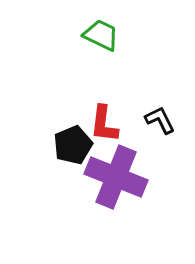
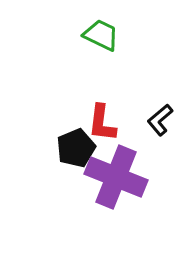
black L-shape: rotated 104 degrees counterclockwise
red L-shape: moved 2 px left, 1 px up
black pentagon: moved 3 px right, 3 px down
